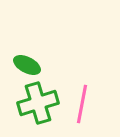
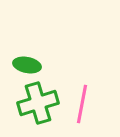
green ellipse: rotated 16 degrees counterclockwise
